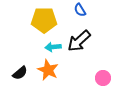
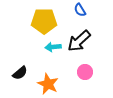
yellow pentagon: moved 1 px down
orange star: moved 14 px down
pink circle: moved 18 px left, 6 px up
